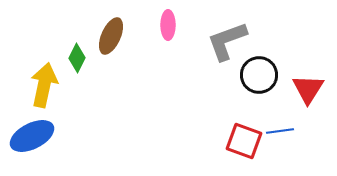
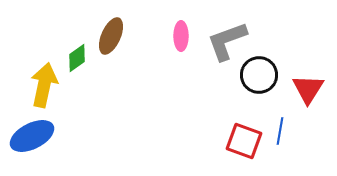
pink ellipse: moved 13 px right, 11 px down
green diamond: rotated 28 degrees clockwise
blue line: rotated 72 degrees counterclockwise
